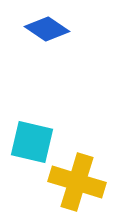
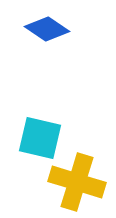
cyan square: moved 8 px right, 4 px up
